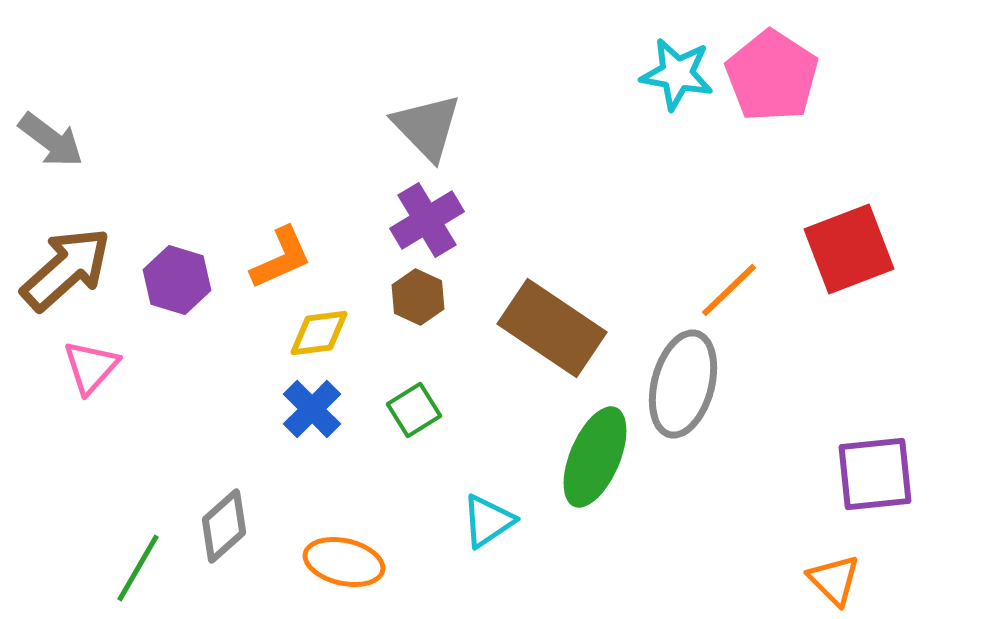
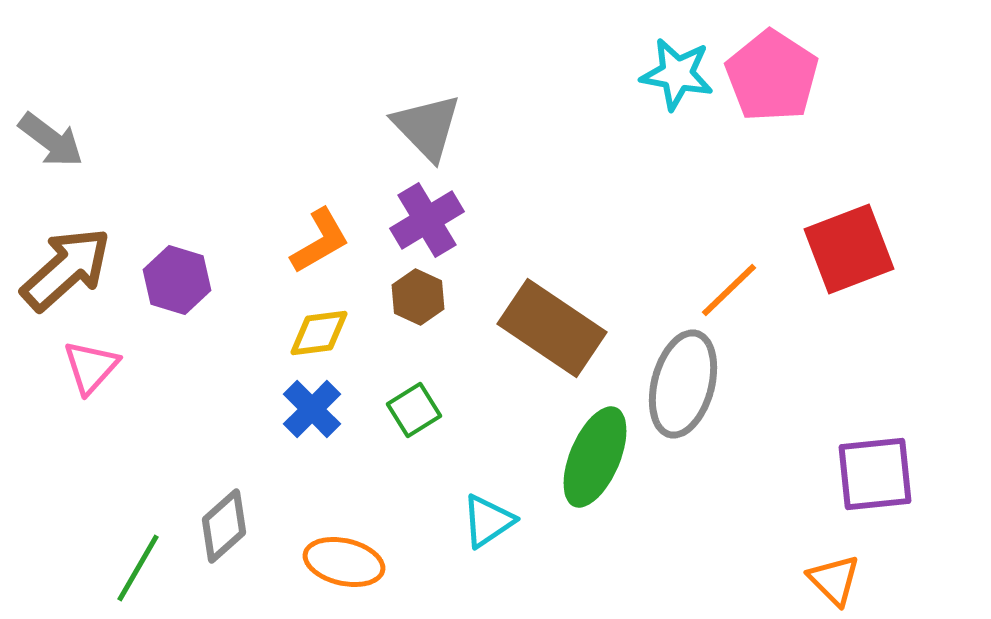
orange L-shape: moved 39 px right, 17 px up; rotated 6 degrees counterclockwise
